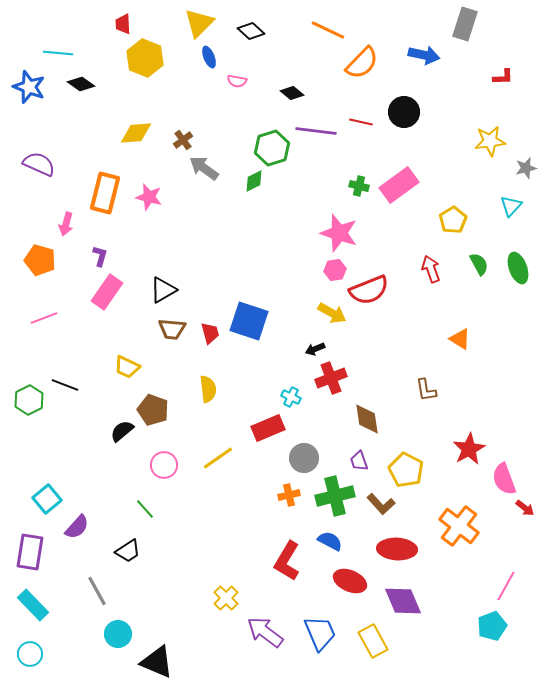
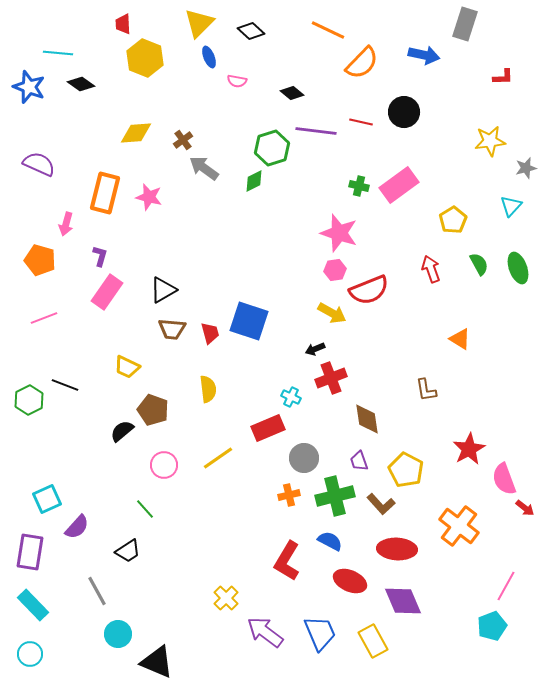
cyan square at (47, 499): rotated 16 degrees clockwise
